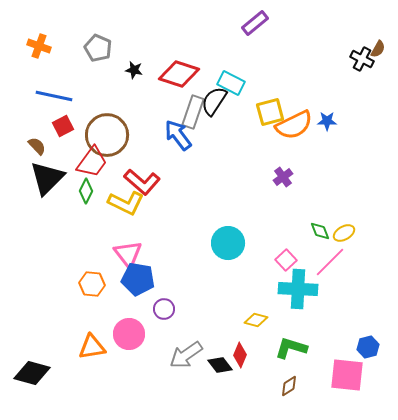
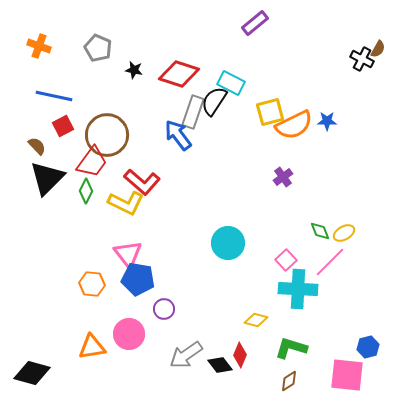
brown diamond at (289, 386): moved 5 px up
